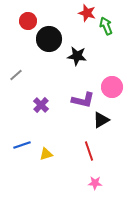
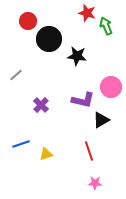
pink circle: moved 1 px left
blue line: moved 1 px left, 1 px up
